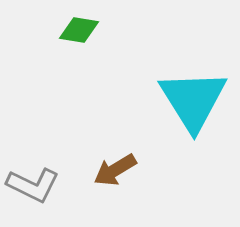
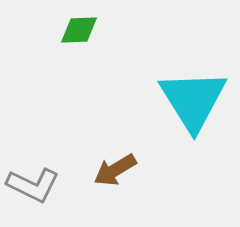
green diamond: rotated 12 degrees counterclockwise
